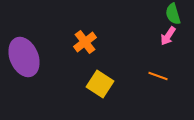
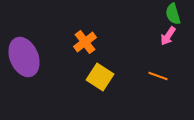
yellow square: moved 7 px up
